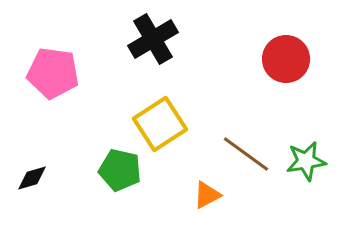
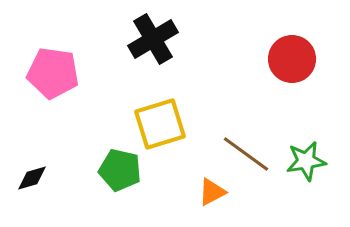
red circle: moved 6 px right
yellow square: rotated 16 degrees clockwise
orange triangle: moved 5 px right, 3 px up
